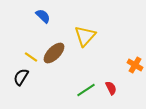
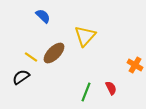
black semicircle: rotated 24 degrees clockwise
green line: moved 2 px down; rotated 36 degrees counterclockwise
